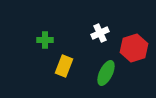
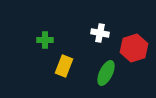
white cross: rotated 36 degrees clockwise
